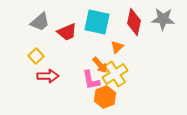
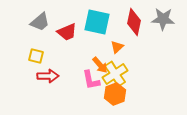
yellow square: rotated 35 degrees counterclockwise
orange hexagon: moved 10 px right, 3 px up
